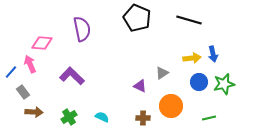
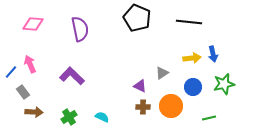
black line: moved 2 px down; rotated 10 degrees counterclockwise
purple semicircle: moved 2 px left
pink diamond: moved 9 px left, 19 px up
blue circle: moved 6 px left, 5 px down
brown cross: moved 11 px up
